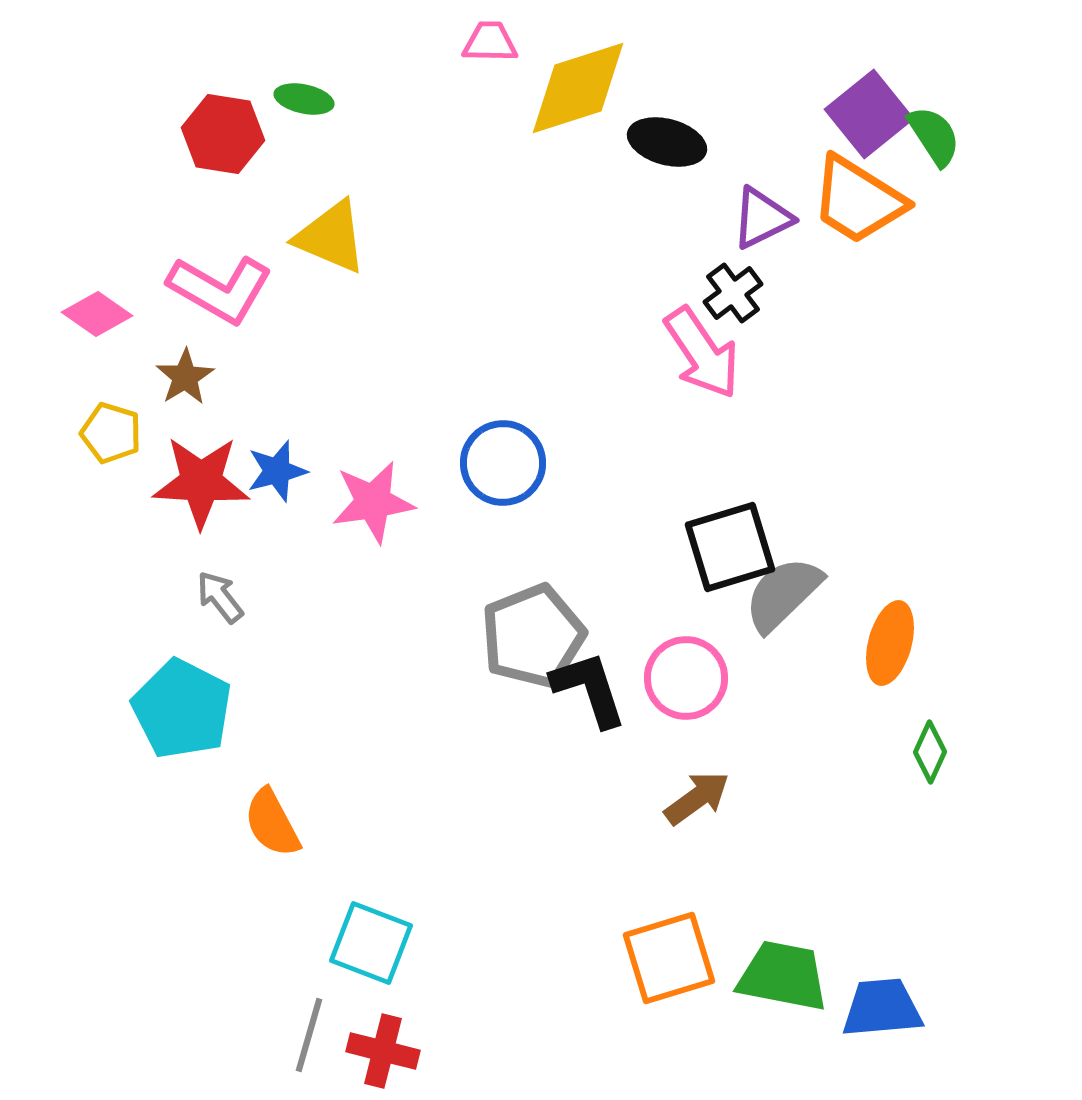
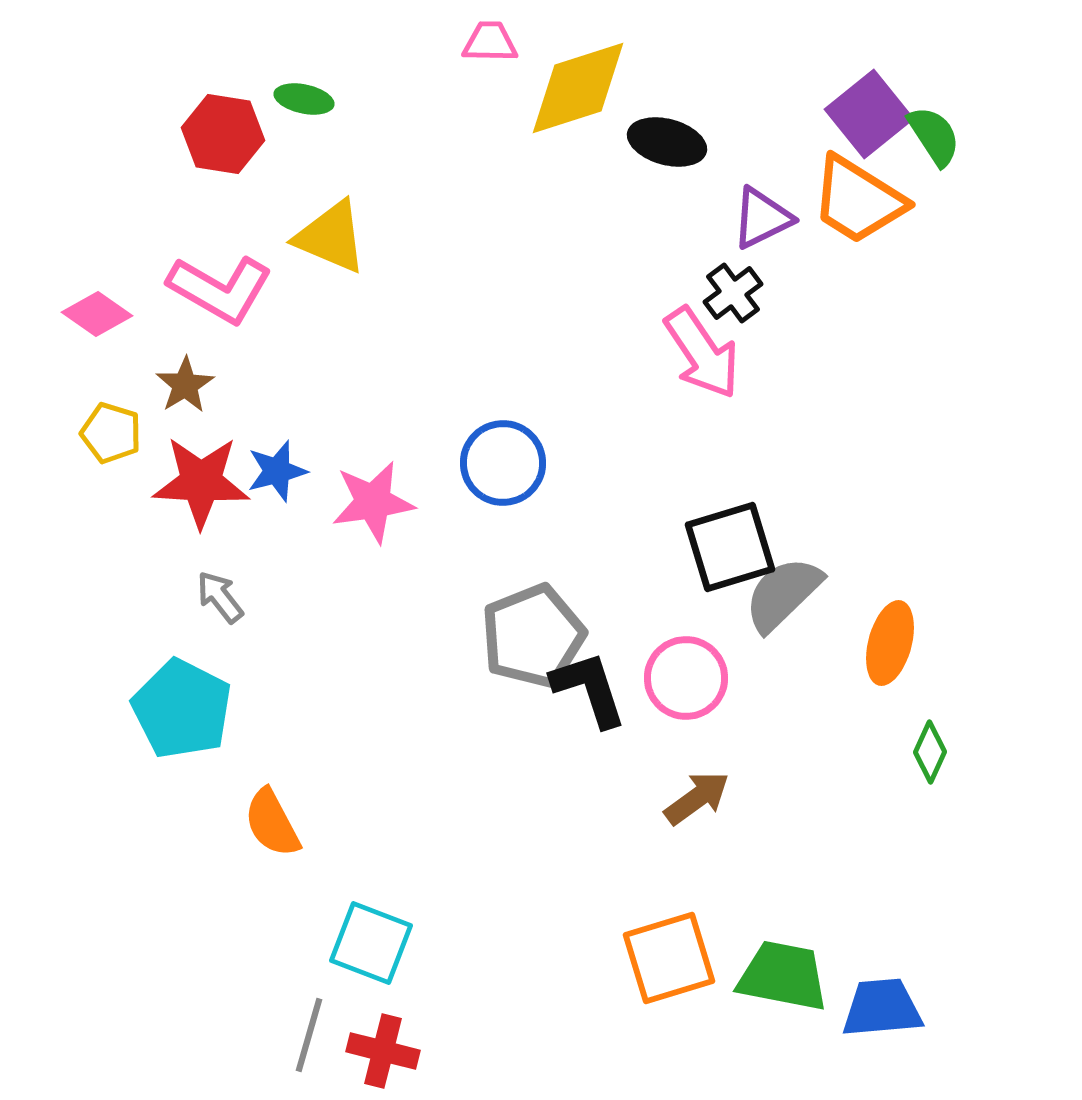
brown star: moved 8 px down
